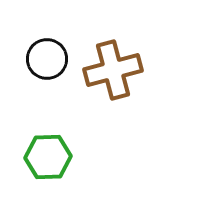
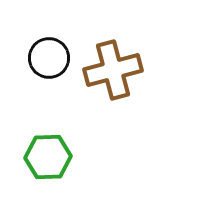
black circle: moved 2 px right, 1 px up
